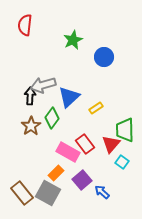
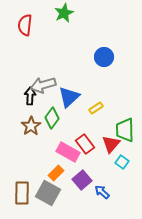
green star: moved 9 px left, 27 px up
brown rectangle: rotated 40 degrees clockwise
